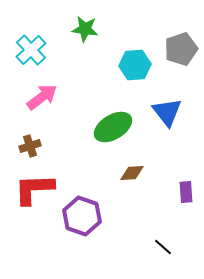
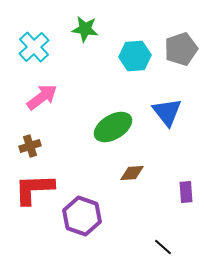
cyan cross: moved 3 px right, 3 px up
cyan hexagon: moved 9 px up
